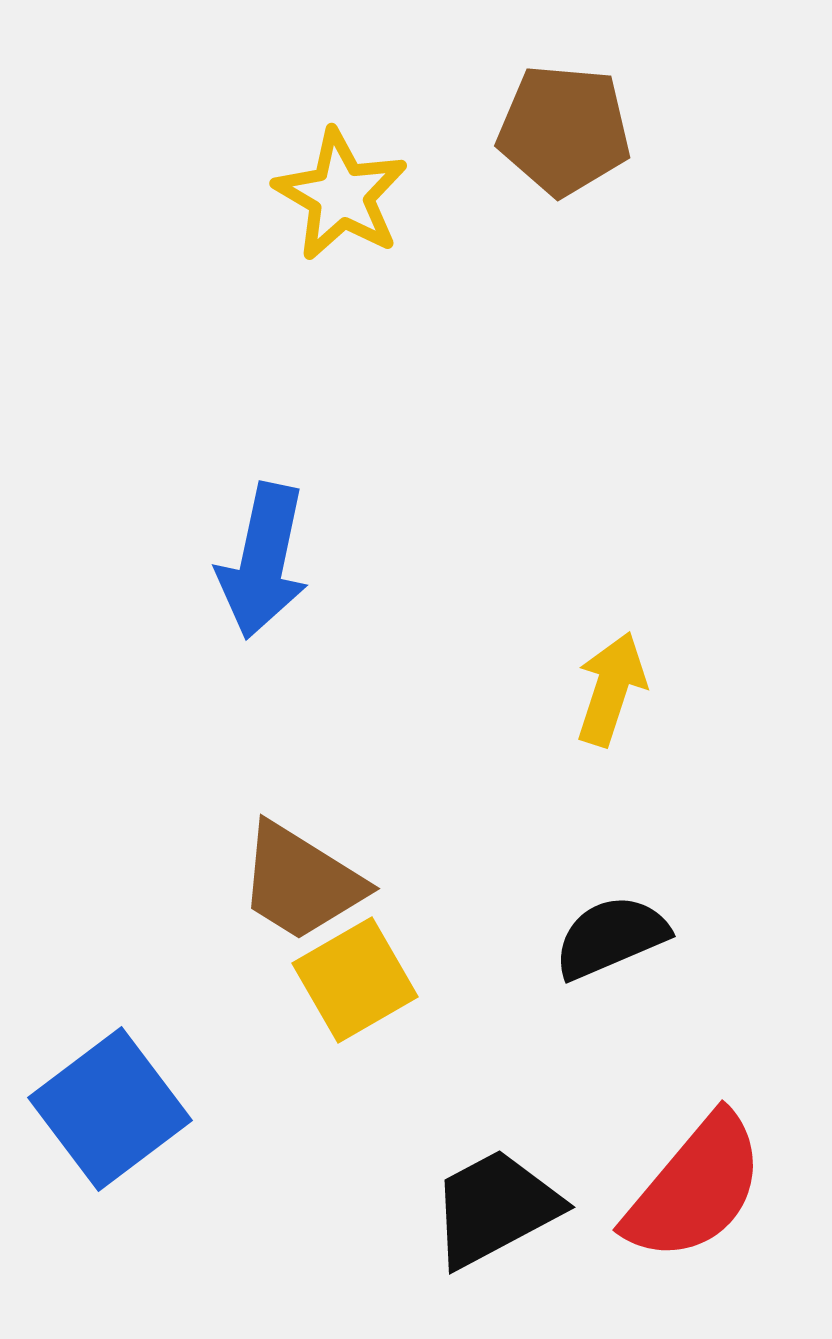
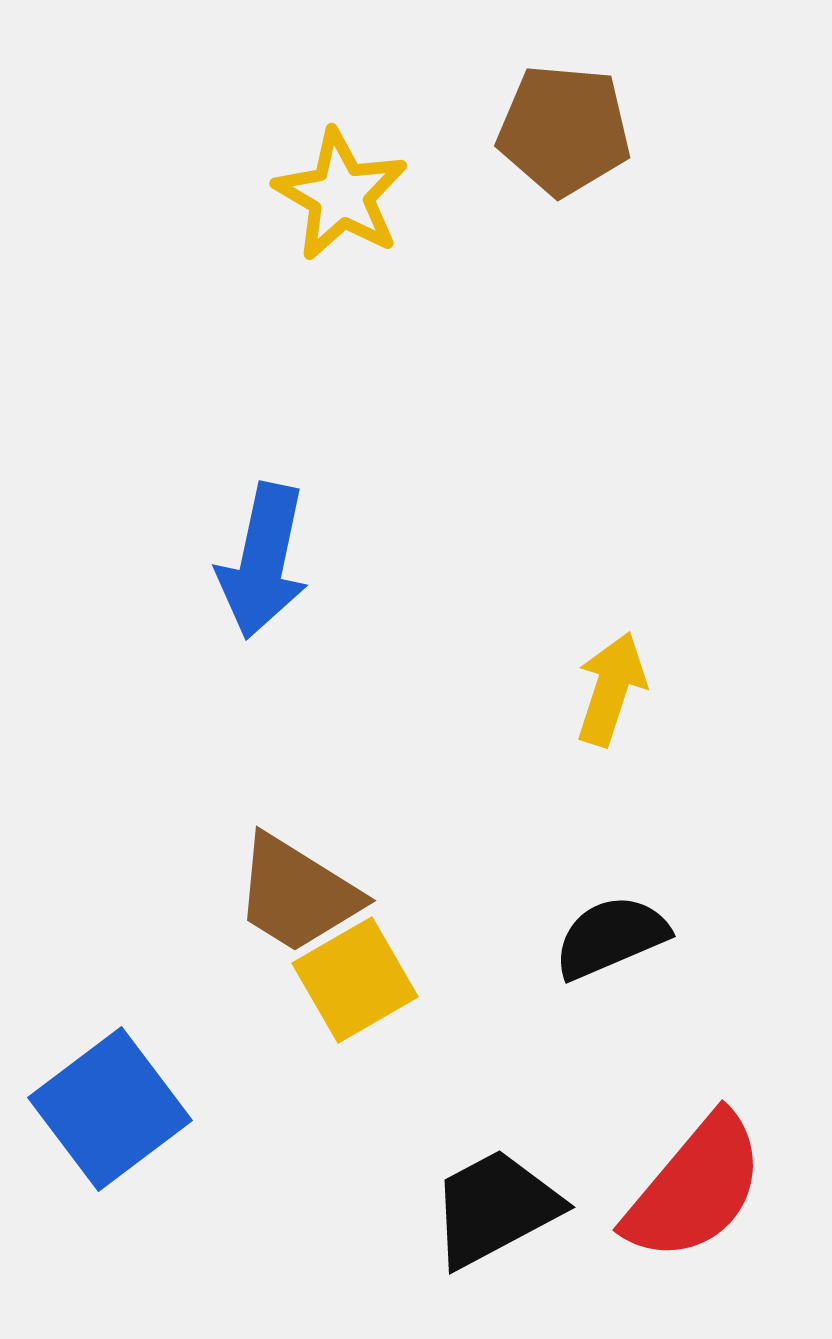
brown trapezoid: moved 4 px left, 12 px down
